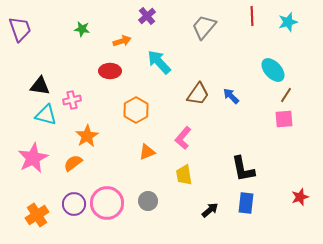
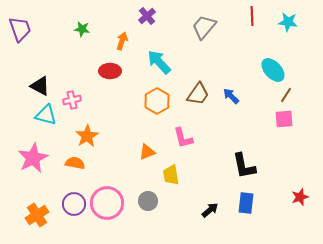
cyan star: rotated 24 degrees clockwise
orange arrow: rotated 54 degrees counterclockwise
black triangle: rotated 20 degrees clockwise
orange hexagon: moved 21 px right, 9 px up
pink L-shape: rotated 55 degrees counterclockwise
orange semicircle: moved 2 px right; rotated 48 degrees clockwise
black L-shape: moved 1 px right, 3 px up
yellow trapezoid: moved 13 px left
